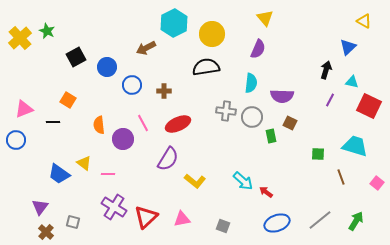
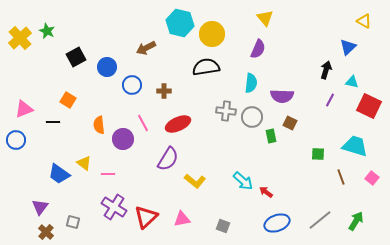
cyan hexagon at (174, 23): moved 6 px right; rotated 20 degrees counterclockwise
pink square at (377, 183): moved 5 px left, 5 px up
